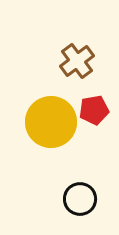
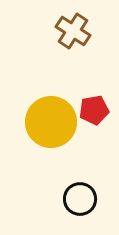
brown cross: moved 4 px left, 30 px up; rotated 20 degrees counterclockwise
